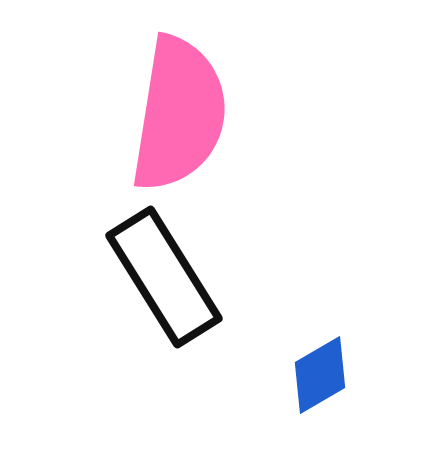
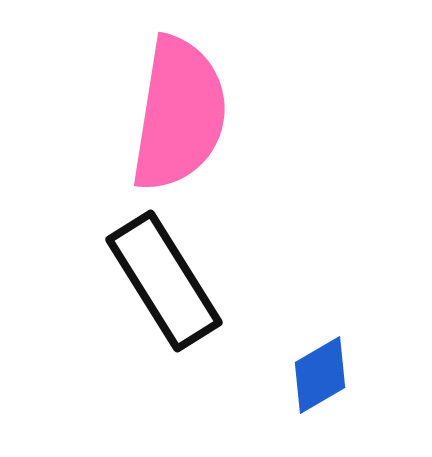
black rectangle: moved 4 px down
